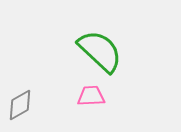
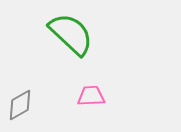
green semicircle: moved 29 px left, 17 px up
